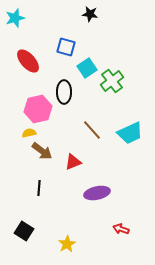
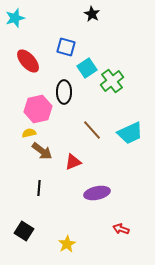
black star: moved 2 px right; rotated 21 degrees clockwise
